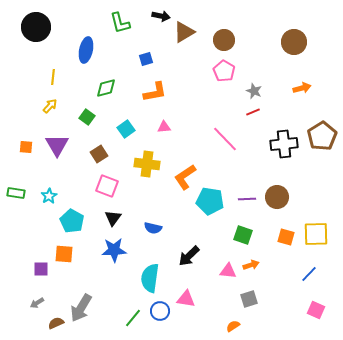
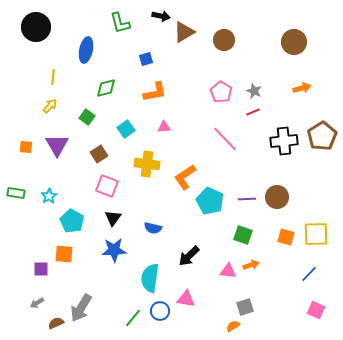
pink pentagon at (224, 71): moved 3 px left, 21 px down
black cross at (284, 144): moved 3 px up
cyan pentagon at (210, 201): rotated 16 degrees clockwise
gray square at (249, 299): moved 4 px left, 8 px down
